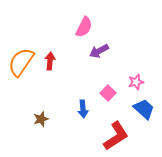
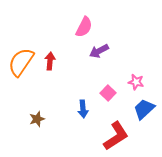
pink star: rotated 28 degrees clockwise
blue trapezoid: rotated 85 degrees counterclockwise
brown star: moved 4 px left
